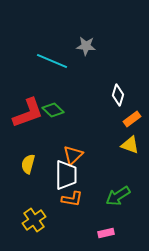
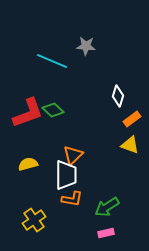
white diamond: moved 1 px down
yellow semicircle: rotated 60 degrees clockwise
green arrow: moved 11 px left, 11 px down
